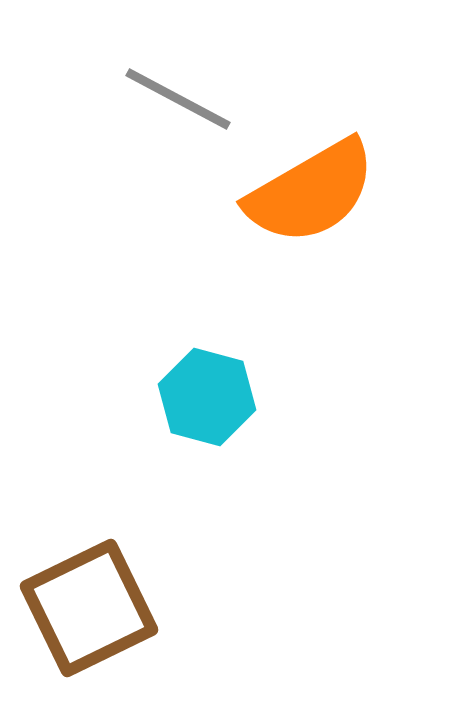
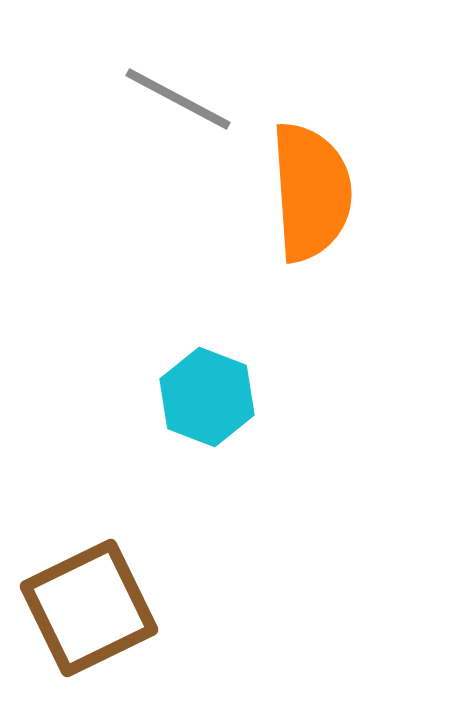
orange semicircle: rotated 64 degrees counterclockwise
cyan hexagon: rotated 6 degrees clockwise
